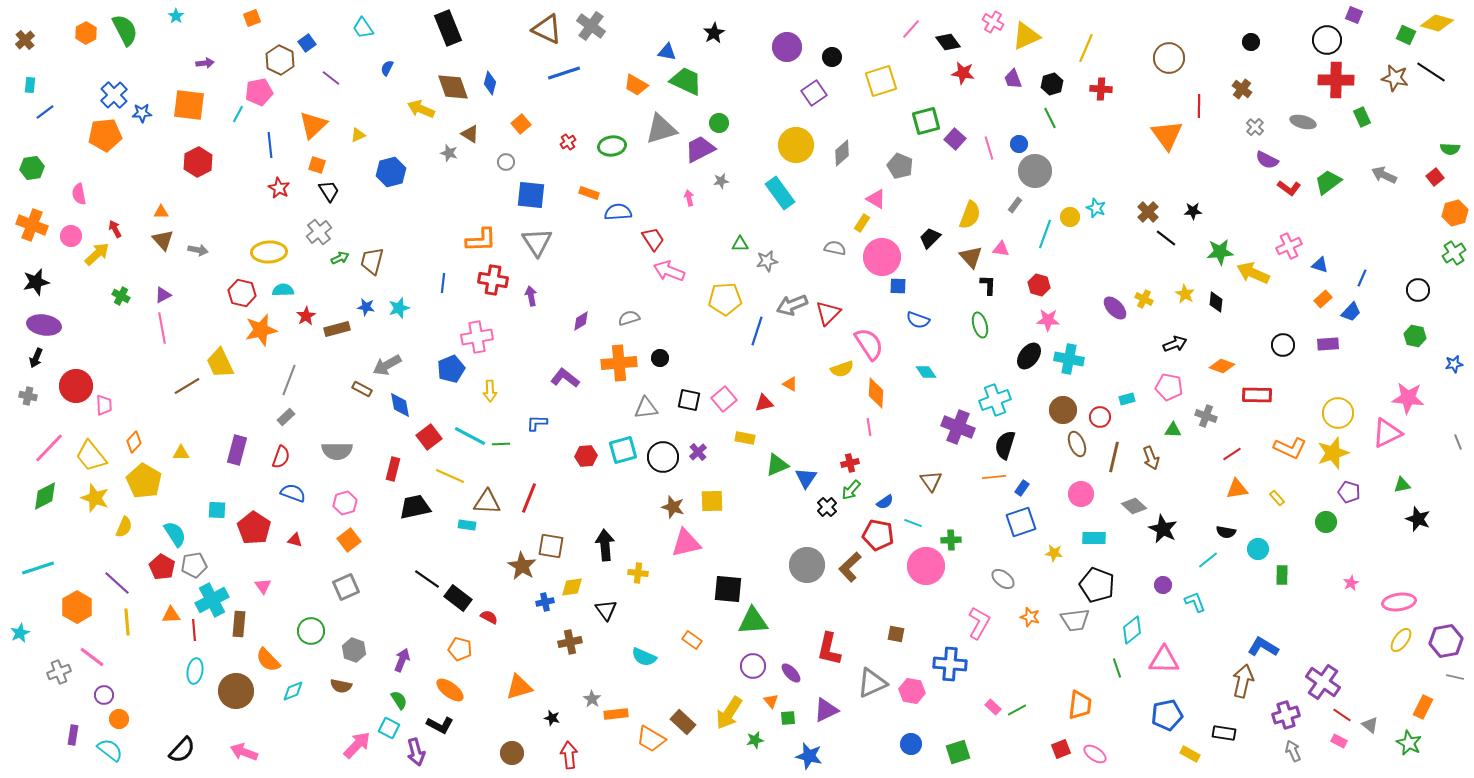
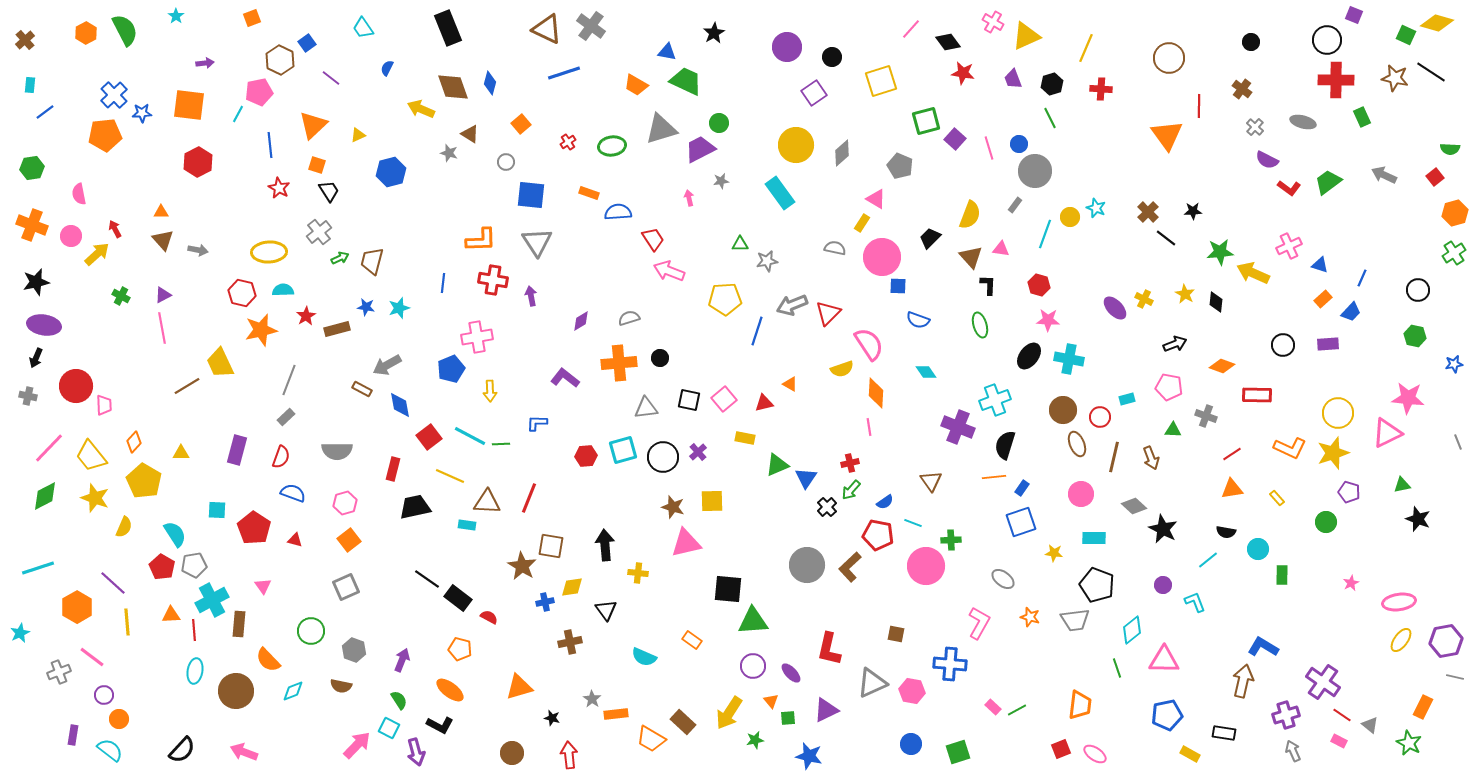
orange triangle at (1237, 489): moved 5 px left
purple line at (117, 583): moved 4 px left
